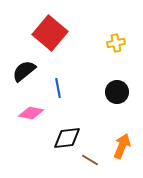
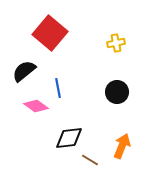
pink diamond: moved 5 px right, 7 px up; rotated 25 degrees clockwise
black diamond: moved 2 px right
